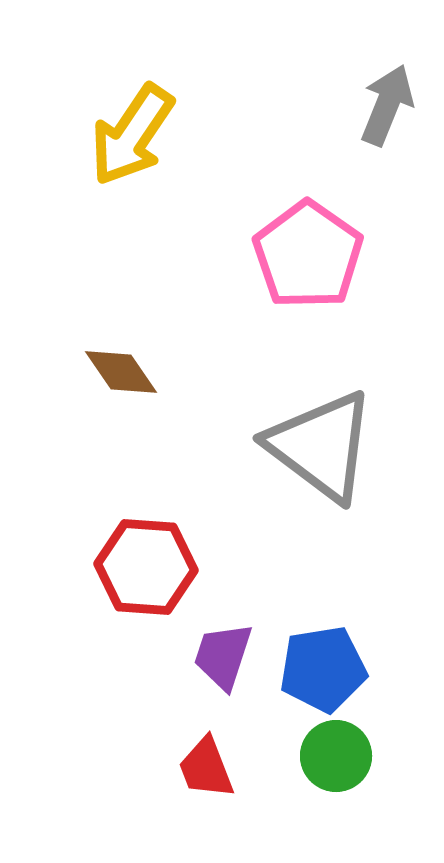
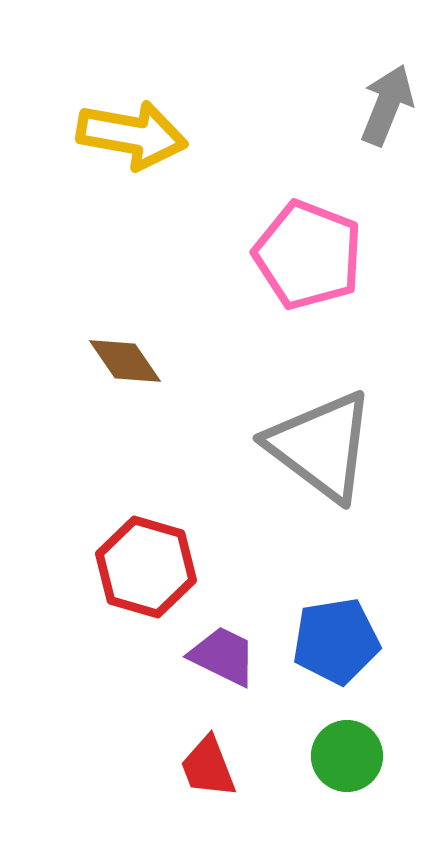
yellow arrow: rotated 114 degrees counterclockwise
pink pentagon: rotated 14 degrees counterclockwise
brown diamond: moved 4 px right, 11 px up
red hexagon: rotated 12 degrees clockwise
purple trapezoid: rotated 98 degrees clockwise
blue pentagon: moved 13 px right, 28 px up
green circle: moved 11 px right
red trapezoid: moved 2 px right, 1 px up
